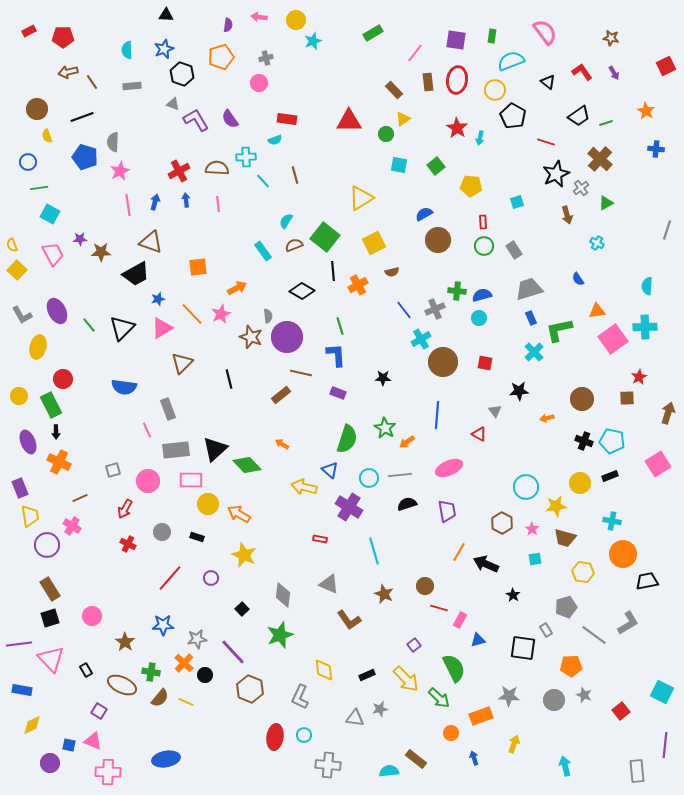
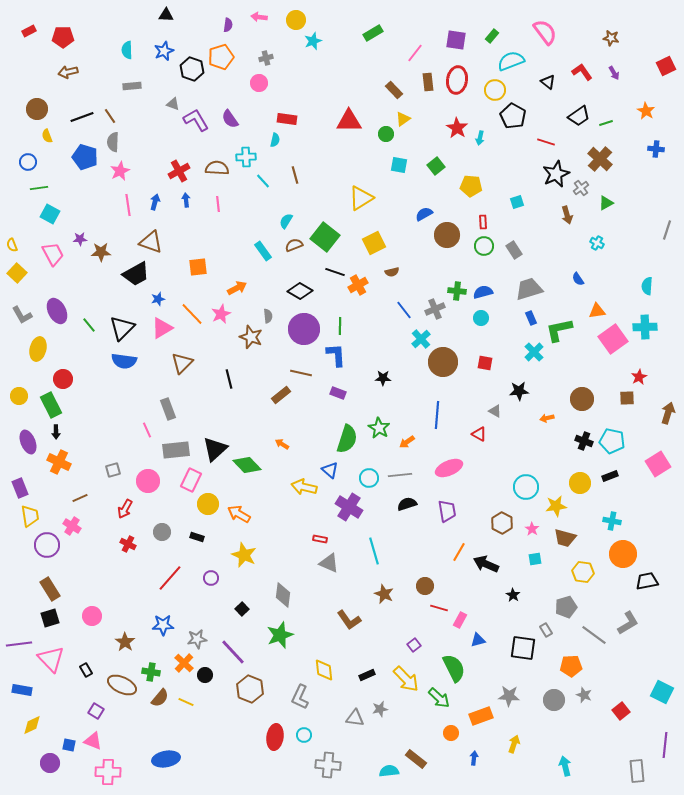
green rectangle at (492, 36): rotated 32 degrees clockwise
blue star at (164, 49): moved 2 px down
black hexagon at (182, 74): moved 10 px right, 5 px up
brown line at (92, 82): moved 18 px right, 34 px down
cyan semicircle at (275, 140): rotated 56 degrees counterclockwise
brown circle at (438, 240): moved 9 px right, 5 px up
yellow square at (17, 270): moved 3 px down
black line at (333, 271): moved 2 px right, 1 px down; rotated 66 degrees counterclockwise
black diamond at (302, 291): moved 2 px left
blue semicircle at (482, 295): moved 1 px right, 3 px up
cyan circle at (479, 318): moved 2 px right
green line at (340, 326): rotated 18 degrees clockwise
purple circle at (287, 337): moved 17 px right, 8 px up
cyan cross at (421, 339): rotated 12 degrees counterclockwise
yellow ellipse at (38, 347): moved 2 px down
blue semicircle at (124, 387): moved 26 px up
gray triangle at (495, 411): rotated 24 degrees counterclockwise
green star at (385, 428): moved 6 px left
pink rectangle at (191, 480): rotated 65 degrees counterclockwise
gray triangle at (329, 584): moved 21 px up
purple square at (99, 711): moved 3 px left
blue arrow at (474, 758): rotated 24 degrees clockwise
